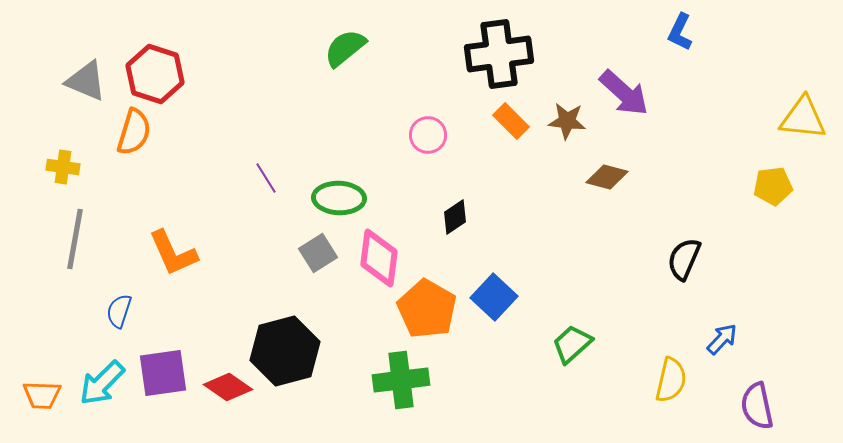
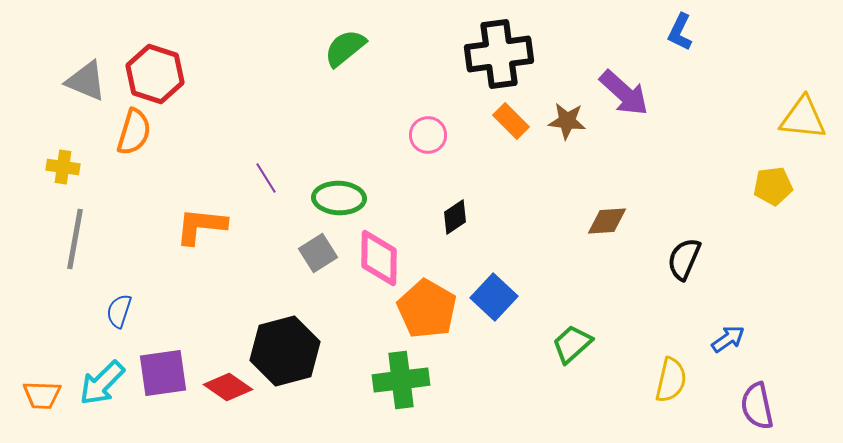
brown diamond: moved 44 px down; rotated 18 degrees counterclockwise
orange L-shape: moved 28 px right, 27 px up; rotated 120 degrees clockwise
pink diamond: rotated 6 degrees counterclockwise
blue arrow: moved 6 px right; rotated 12 degrees clockwise
